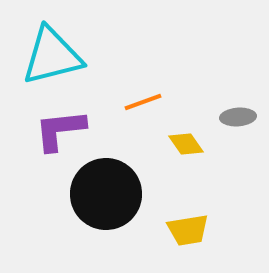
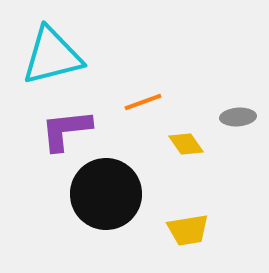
purple L-shape: moved 6 px right
